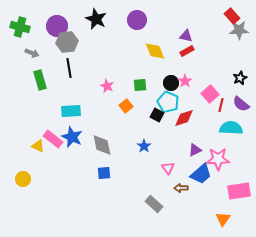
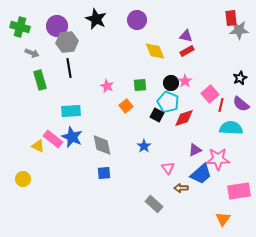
red rectangle at (232, 16): moved 1 px left, 2 px down; rotated 35 degrees clockwise
